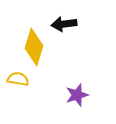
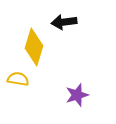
black arrow: moved 2 px up
